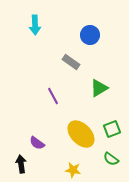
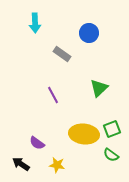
cyan arrow: moved 2 px up
blue circle: moved 1 px left, 2 px up
gray rectangle: moved 9 px left, 8 px up
green triangle: rotated 12 degrees counterclockwise
purple line: moved 1 px up
yellow ellipse: moved 3 px right; rotated 40 degrees counterclockwise
green semicircle: moved 4 px up
black arrow: rotated 48 degrees counterclockwise
yellow star: moved 16 px left, 5 px up
